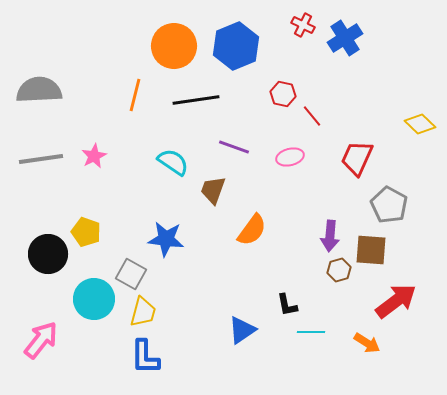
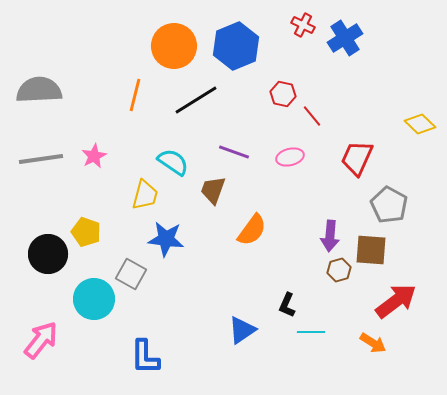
black line: rotated 24 degrees counterclockwise
purple line: moved 5 px down
black L-shape: rotated 35 degrees clockwise
yellow trapezoid: moved 2 px right, 117 px up
orange arrow: moved 6 px right
